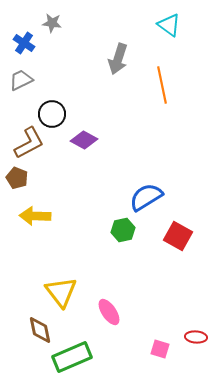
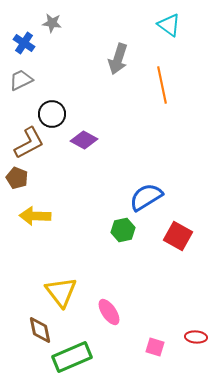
pink square: moved 5 px left, 2 px up
